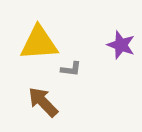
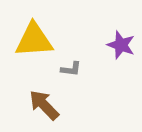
yellow triangle: moved 5 px left, 3 px up
brown arrow: moved 1 px right, 3 px down
